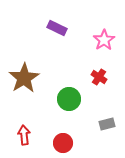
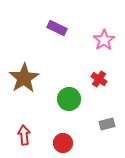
red cross: moved 2 px down
